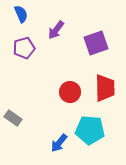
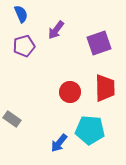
purple square: moved 3 px right
purple pentagon: moved 2 px up
gray rectangle: moved 1 px left, 1 px down
